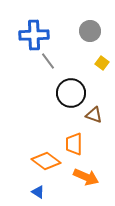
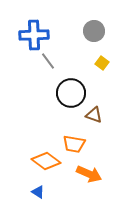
gray circle: moved 4 px right
orange trapezoid: rotated 80 degrees counterclockwise
orange arrow: moved 3 px right, 3 px up
